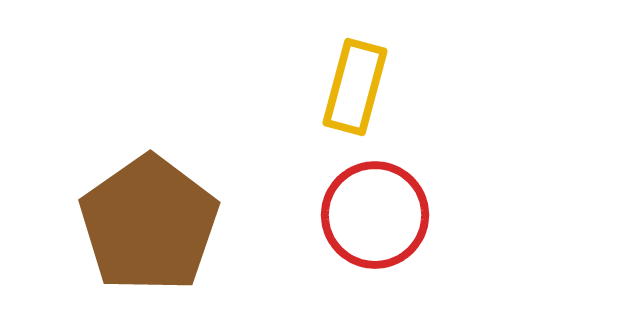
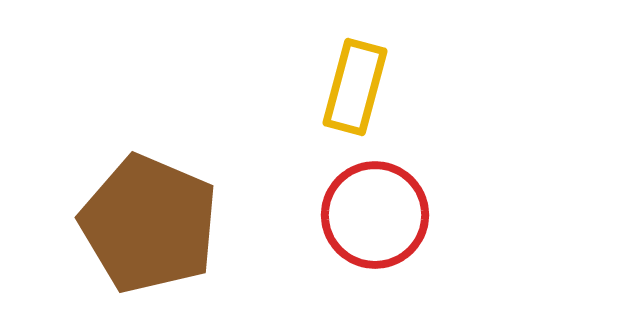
brown pentagon: rotated 14 degrees counterclockwise
